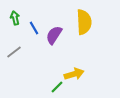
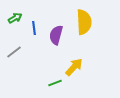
green arrow: rotated 72 degrees clockwise
blue line: rotated 24 degrees clockwise
purple semicircle: moved 2 px right; rotated 18 degrees counterclockwise
yellow arrow: moved 7 px up; rotated 30 degrees counterclockwise
green line: moved 2 px left, 4 px up; rotated 24 degrees clockwise
